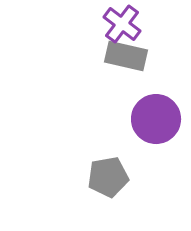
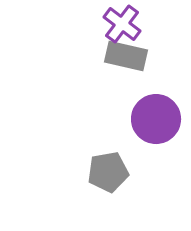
gray pentagon: moved 5 px up
